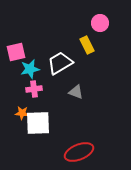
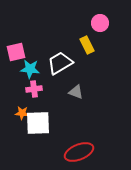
cyan star: rotated 18 degrees clockwise
